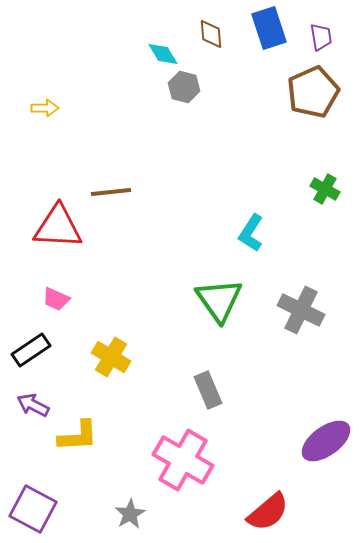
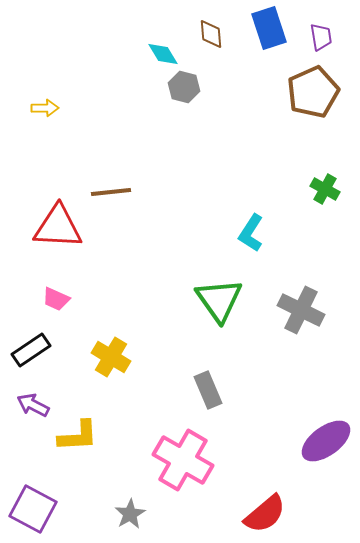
red semicircle: moved 3 px left, 2 px down
